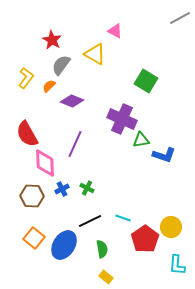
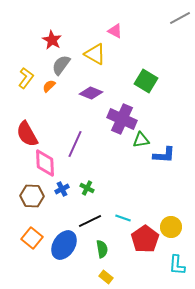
purple diamond: moved 19 px right, 8 px up
blue L-shape: rotated 15 degrees counterclockwise
orange square: moved 2 px left
